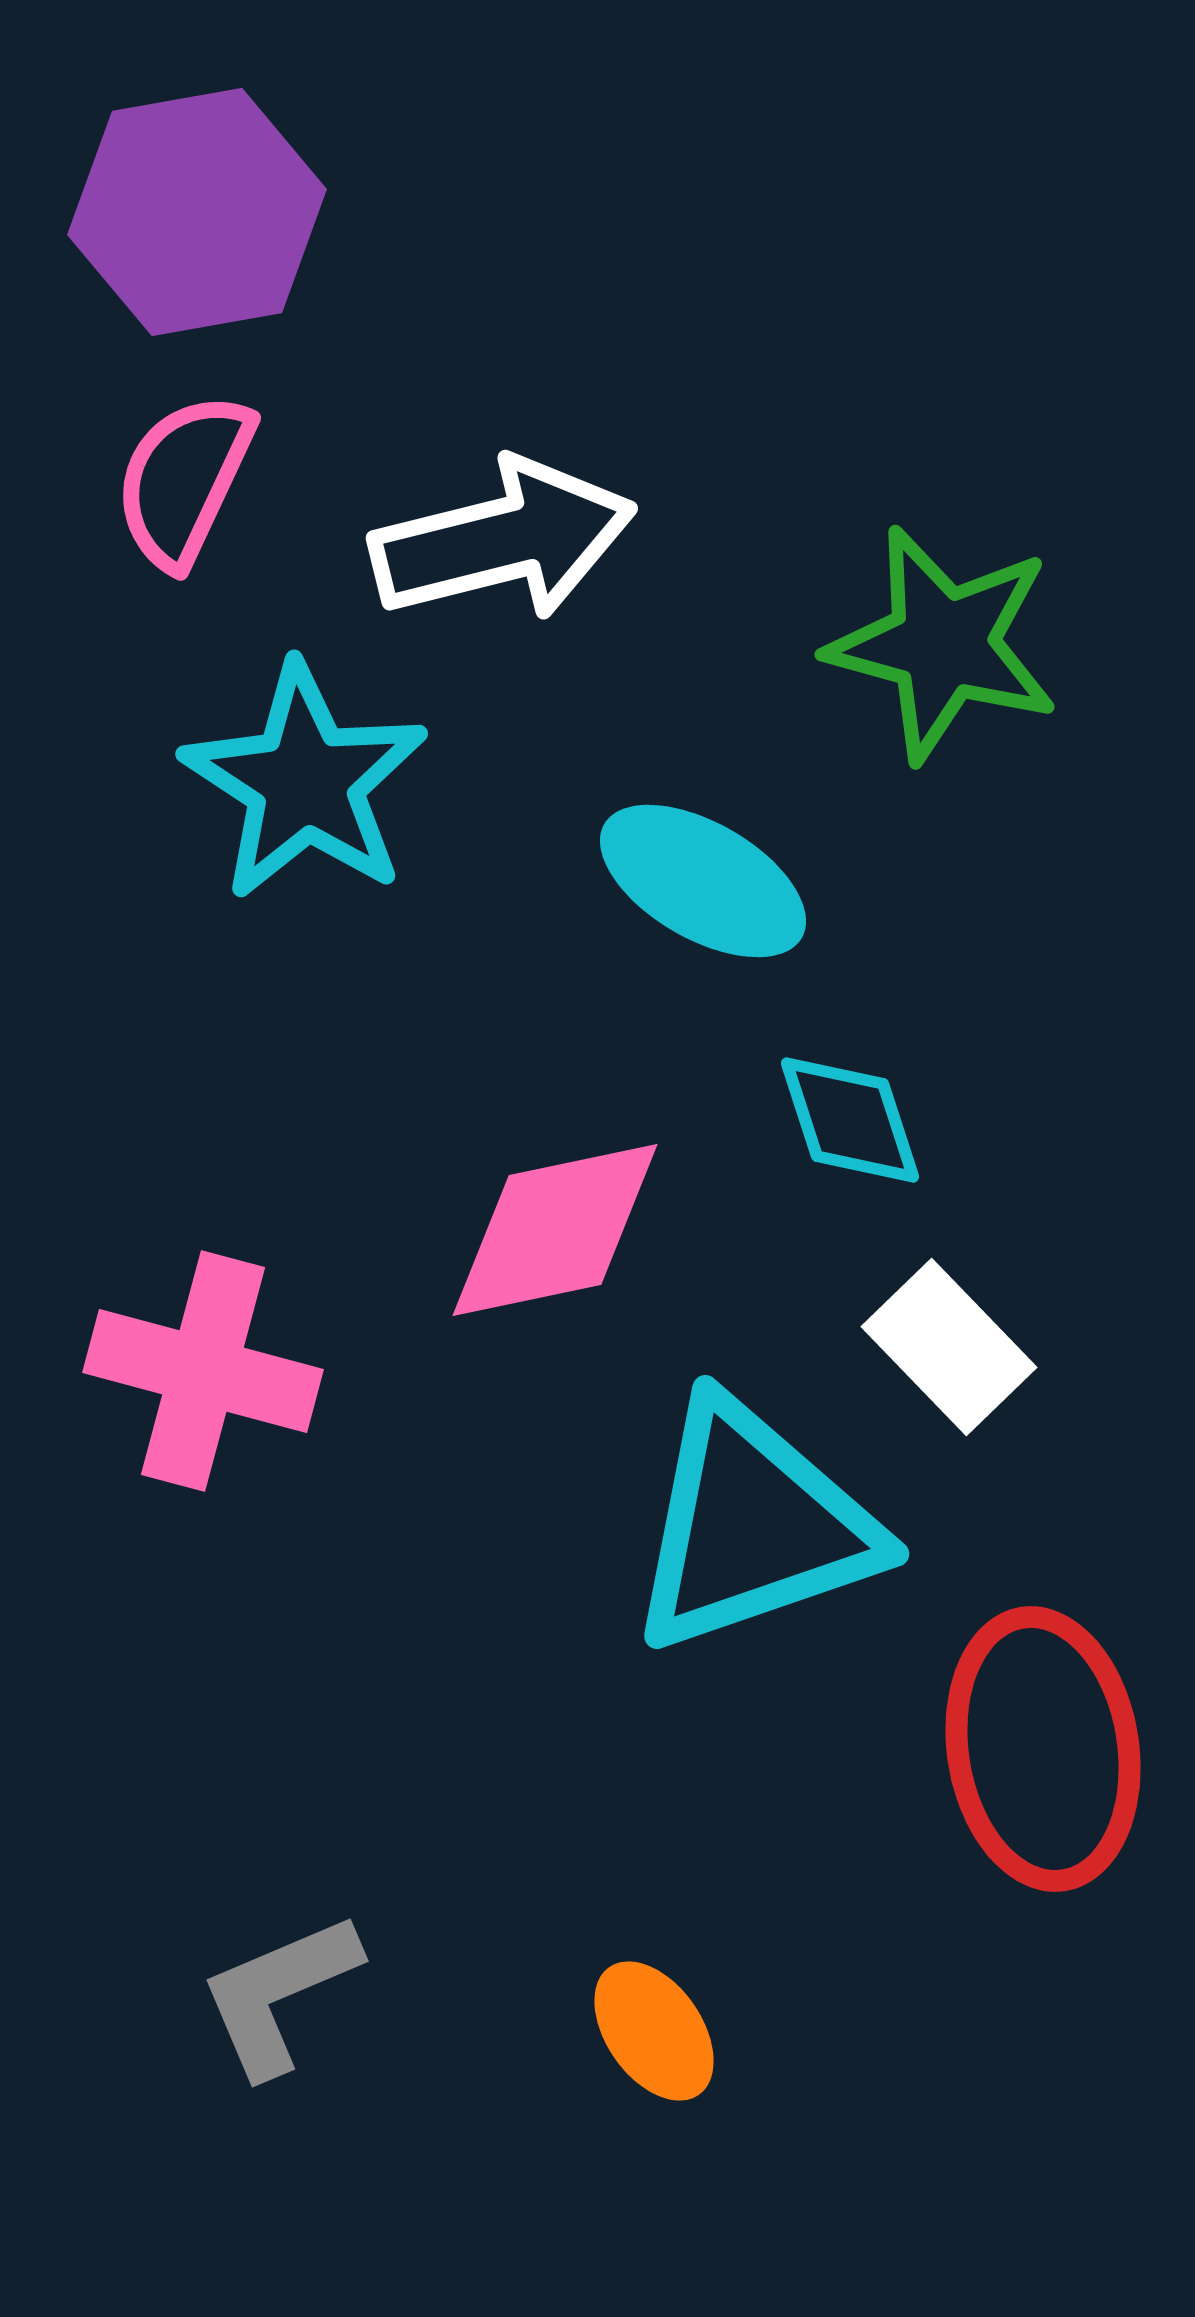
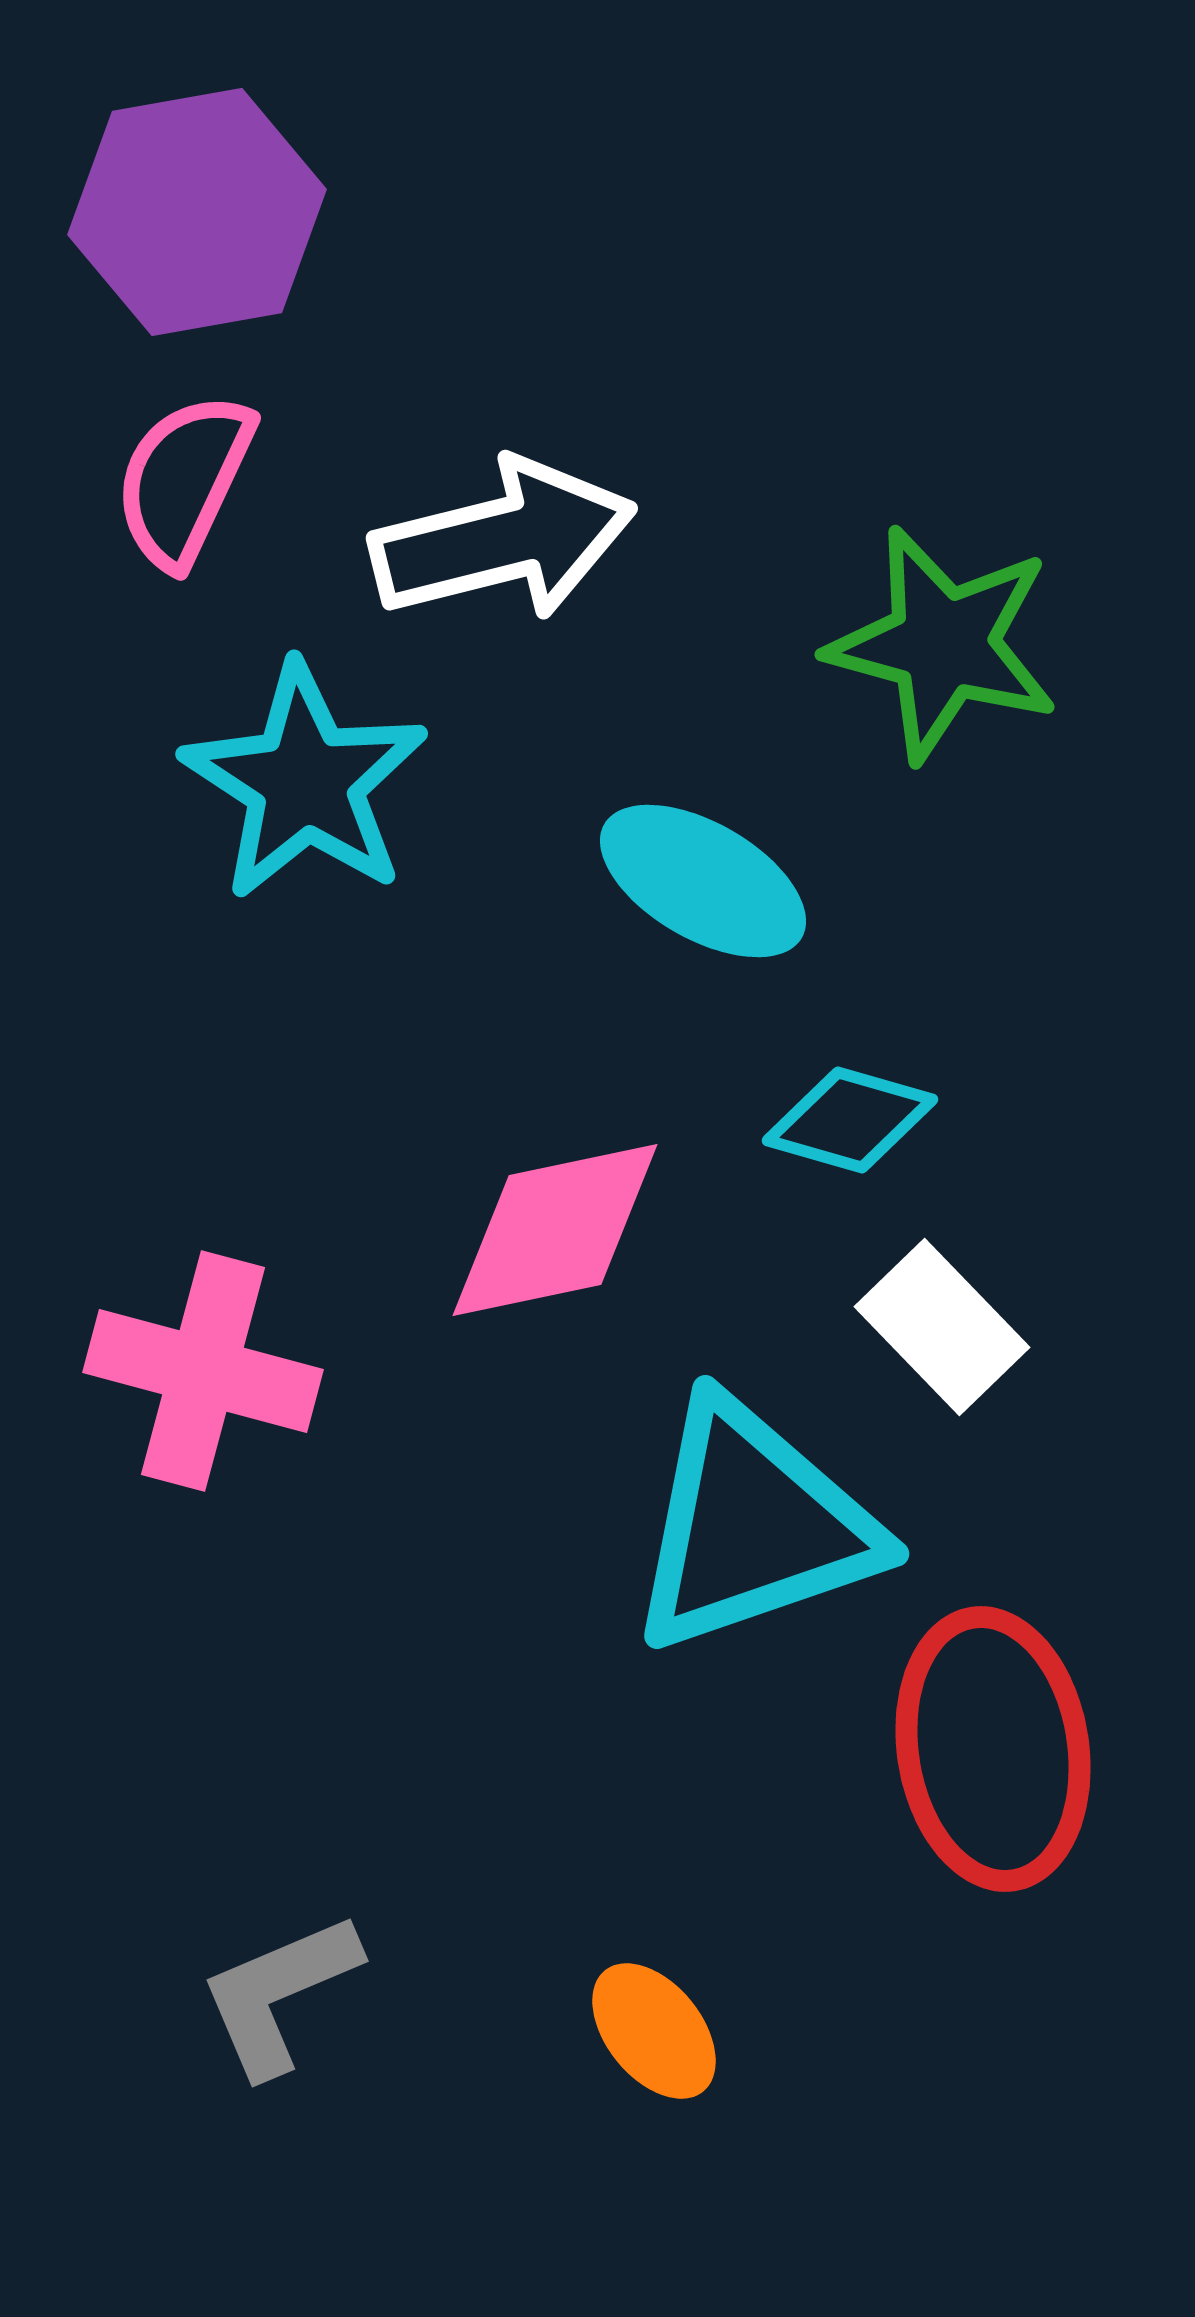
cyan diamond: rotated 56 degrees counterclockwise
white rectangle: moved 7 px left, 20 px up
red ellipse: moved 50 px left
orange ellipse: rotated 4 degrees counterclockwise
